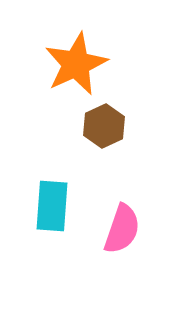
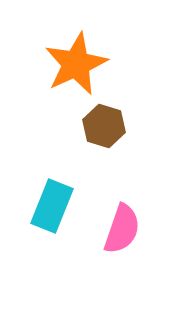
brown hexagon: rotated 18 degrees counterclockwise
cyan rectangle: rotated 18 degrees clockwise
